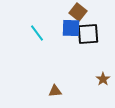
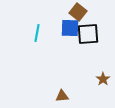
blue square: moved 1 px left
cyan line: rotated 48 degrees clockwise
brown triangle: moved 7 px right, 5 px down
